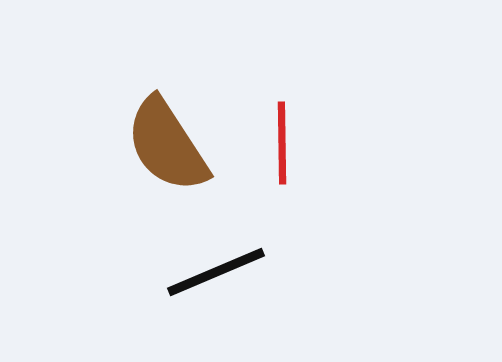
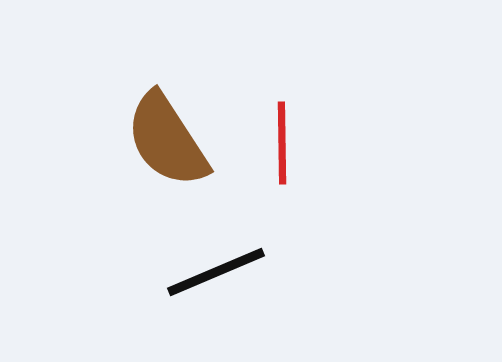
brown semicircle: moved 5 px up
